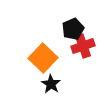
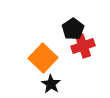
black pentagon: rotated 10 degrees counterclockwise
